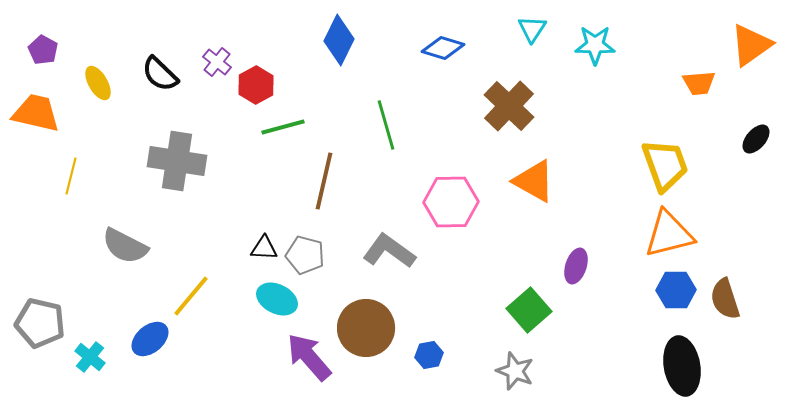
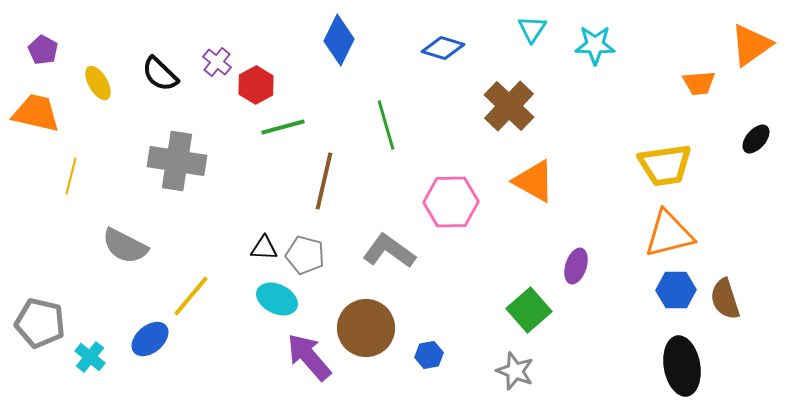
yellow trapezoid at (665, 165): rotated 102 degrees clockwise
